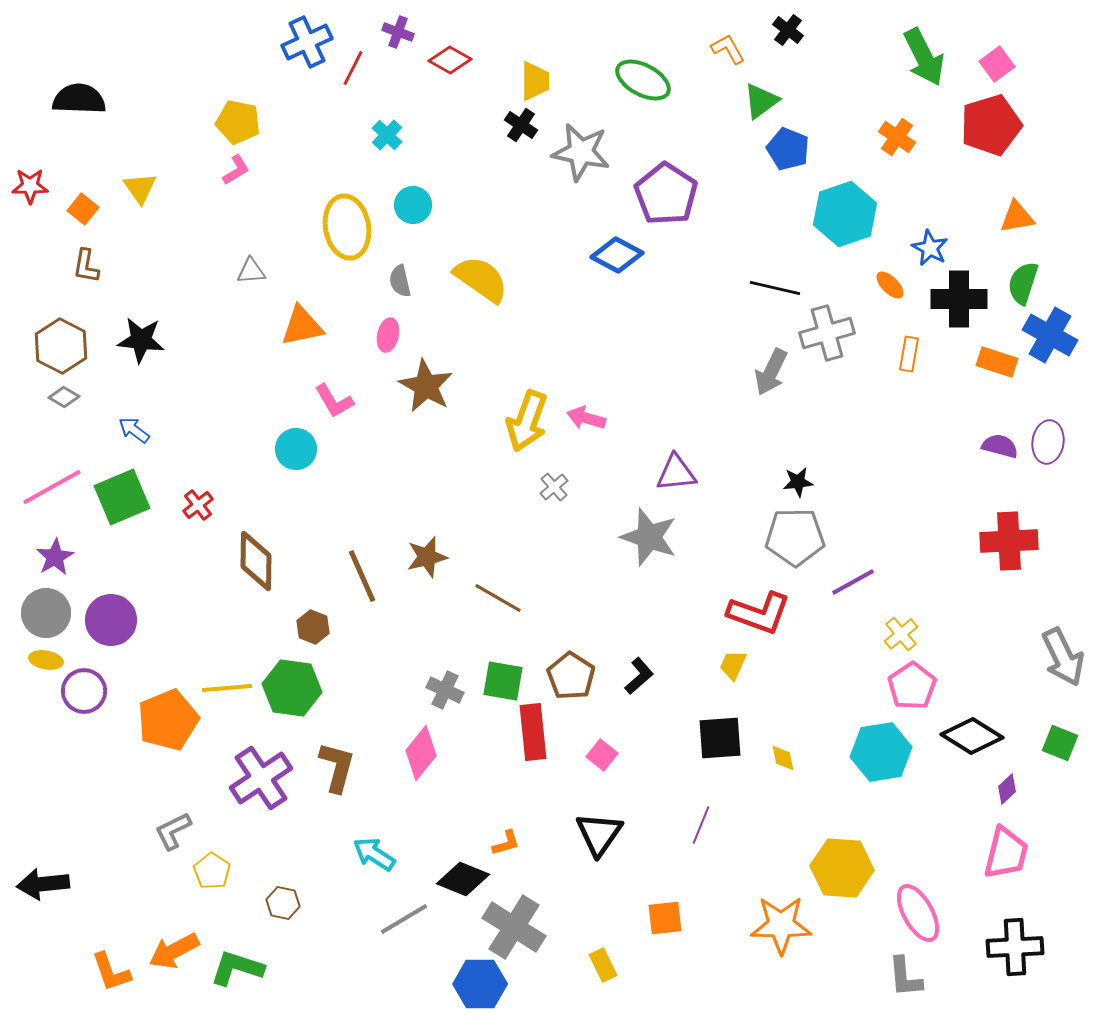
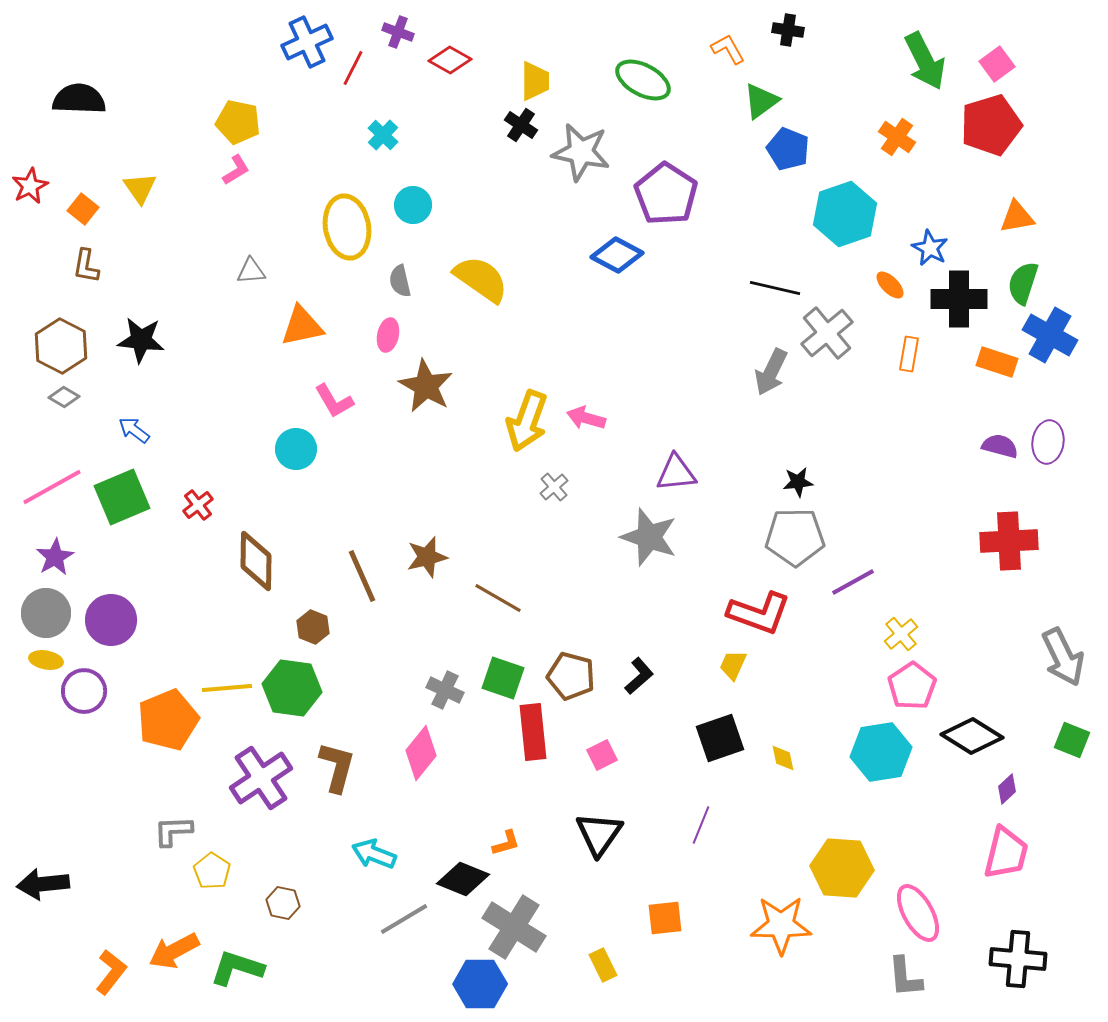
black cross at (788, 30): rotated 28 degrees counterclockwise
green arrow at (924, 57): moved 1 px right, 4 px down
cyan cross at (387, 135): moved 4 px left
red star at (30, 186): rotated 27 degrees counterclockwise
gray cross at (827, 333): rotated 24 degrees counterclockwise
brown pentagon at (571, 676): rotated 18 degrees counterclockwise
green square at (503, 681): moved 3 px up; rotated 9 degrees clockwise
black square at (720, 738): rotated 15 degrees counterclockwise
green square at (1060, 743): moved 12 px right, 3 px up
pink square at (602, 755): rotated 24 degrees clockwise
gray L-shape at (173, 831): rotated 24 degrees clockwise
cyan arrow at (374, 854): rotated 12 degrees counterclockwise
black cross at (1015, 947): moved 3 px right, 12 px down; rotated 8 degrees clockwise
orange L-shape at (111, 972): rotated 123 degrees counterclockwise
